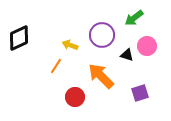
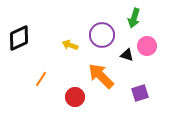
green arrow: rotated 36 degrees counterclockwise
orange line: moved 15 px left, 13 px down
